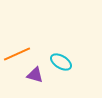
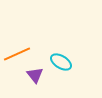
purple triangle: rotated 36 degrees clockwise
